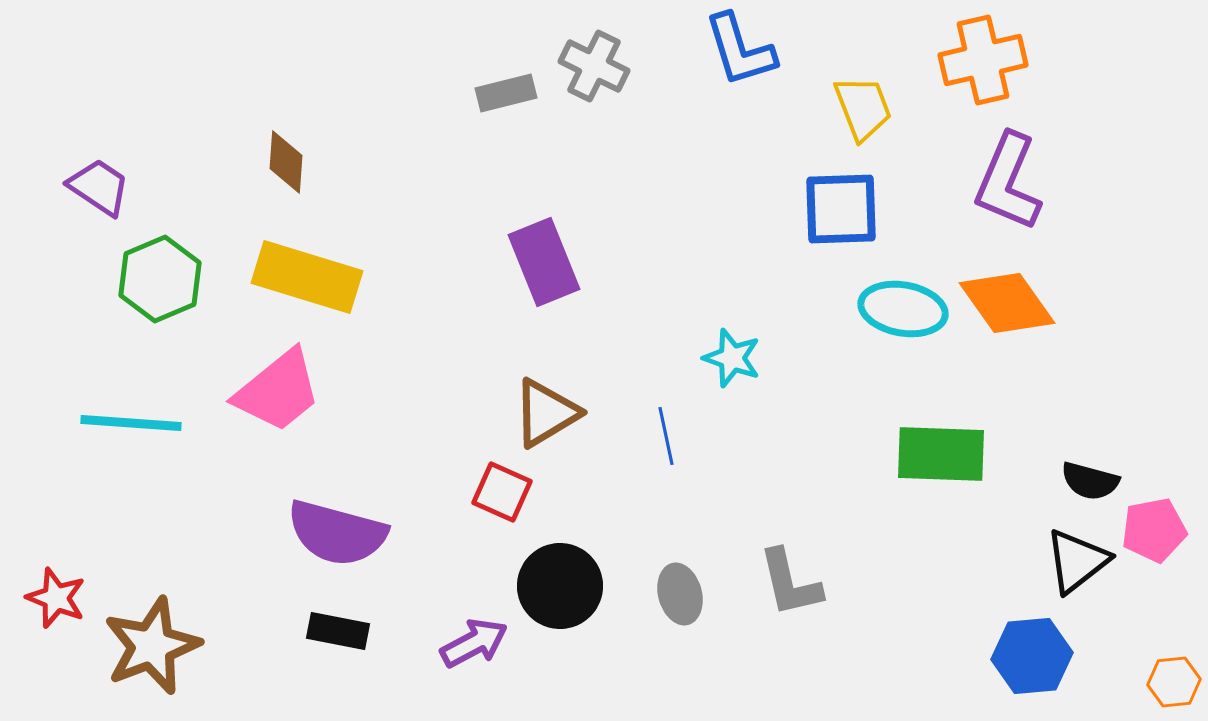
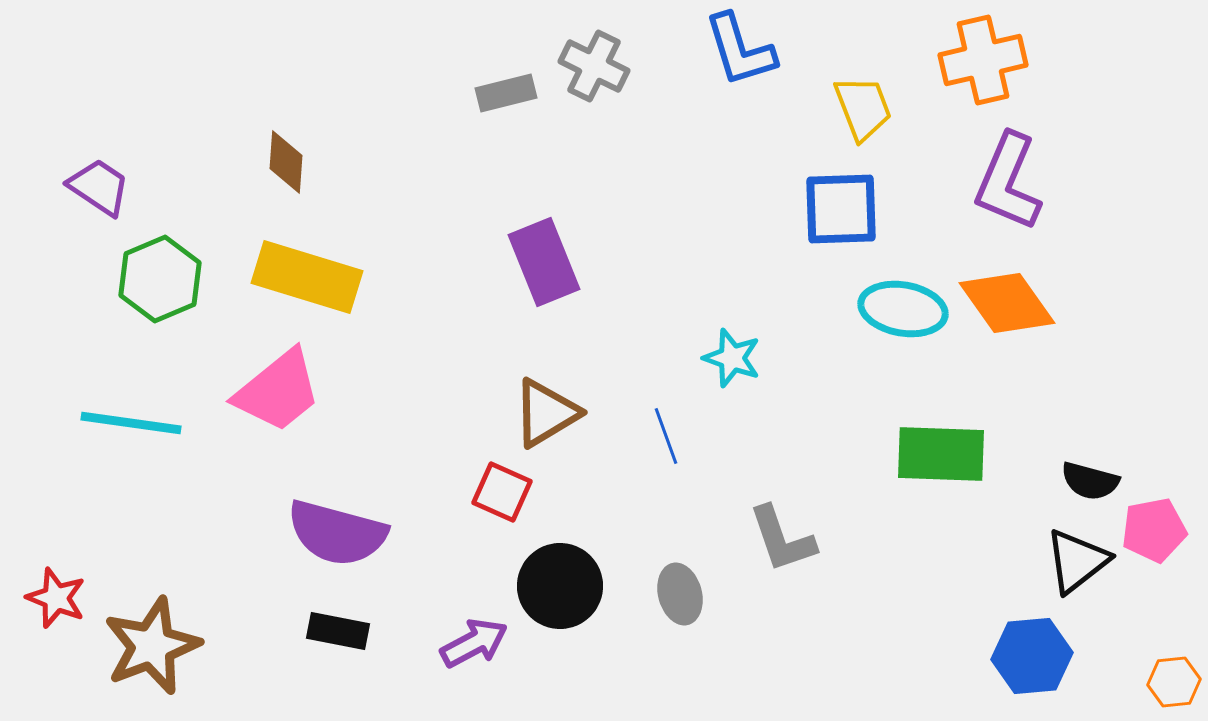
cyan line: rotated 4 degrees clockwise
blue line: rotated 8 degrees counterclockwise
gray L-shape: moved 8 px left, 44 px up; rotated 6 degrees counterclockwise
